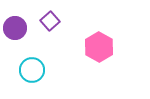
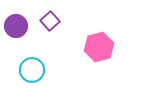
purple circle: moved 1 px right, 2 px up
pink hexagon: rotated 16 degrees clockwise
